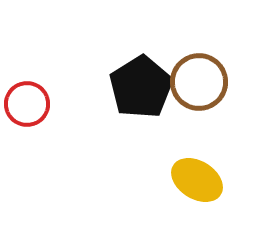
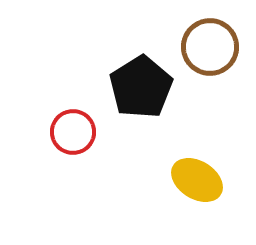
brown circle: moved 11 px right, 35 px up
red circle: moved 46 px right, 28 px down
